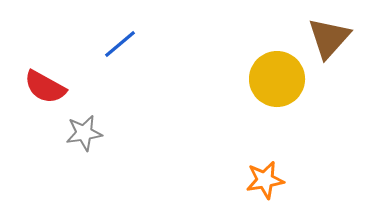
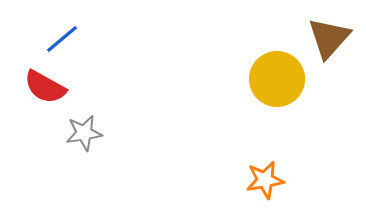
blue line: moved 58 px left, 5 px up
